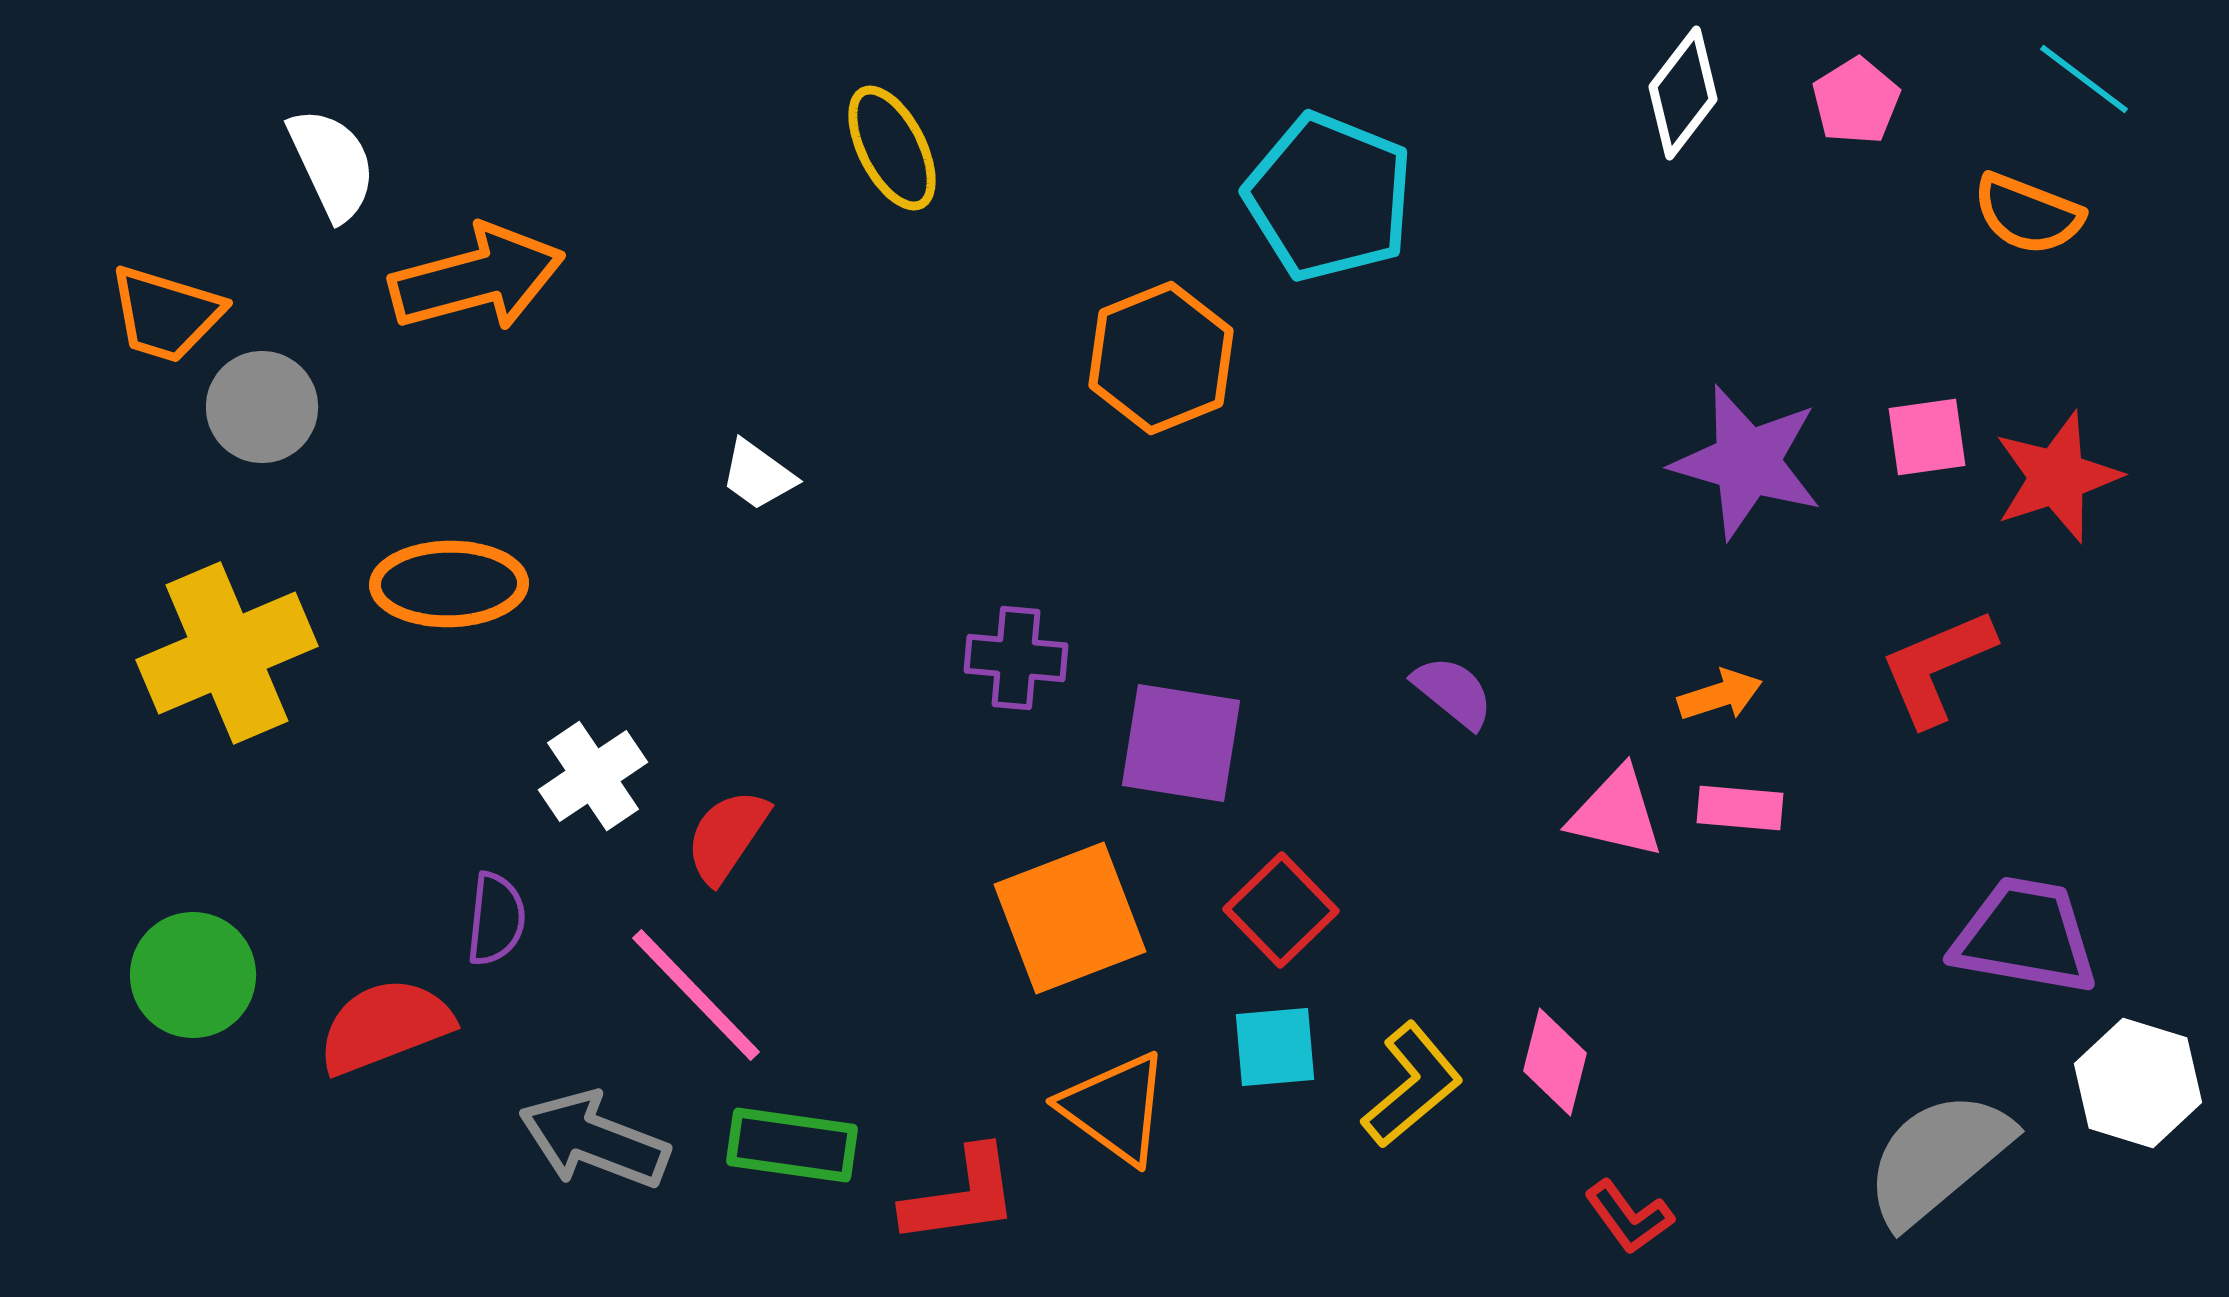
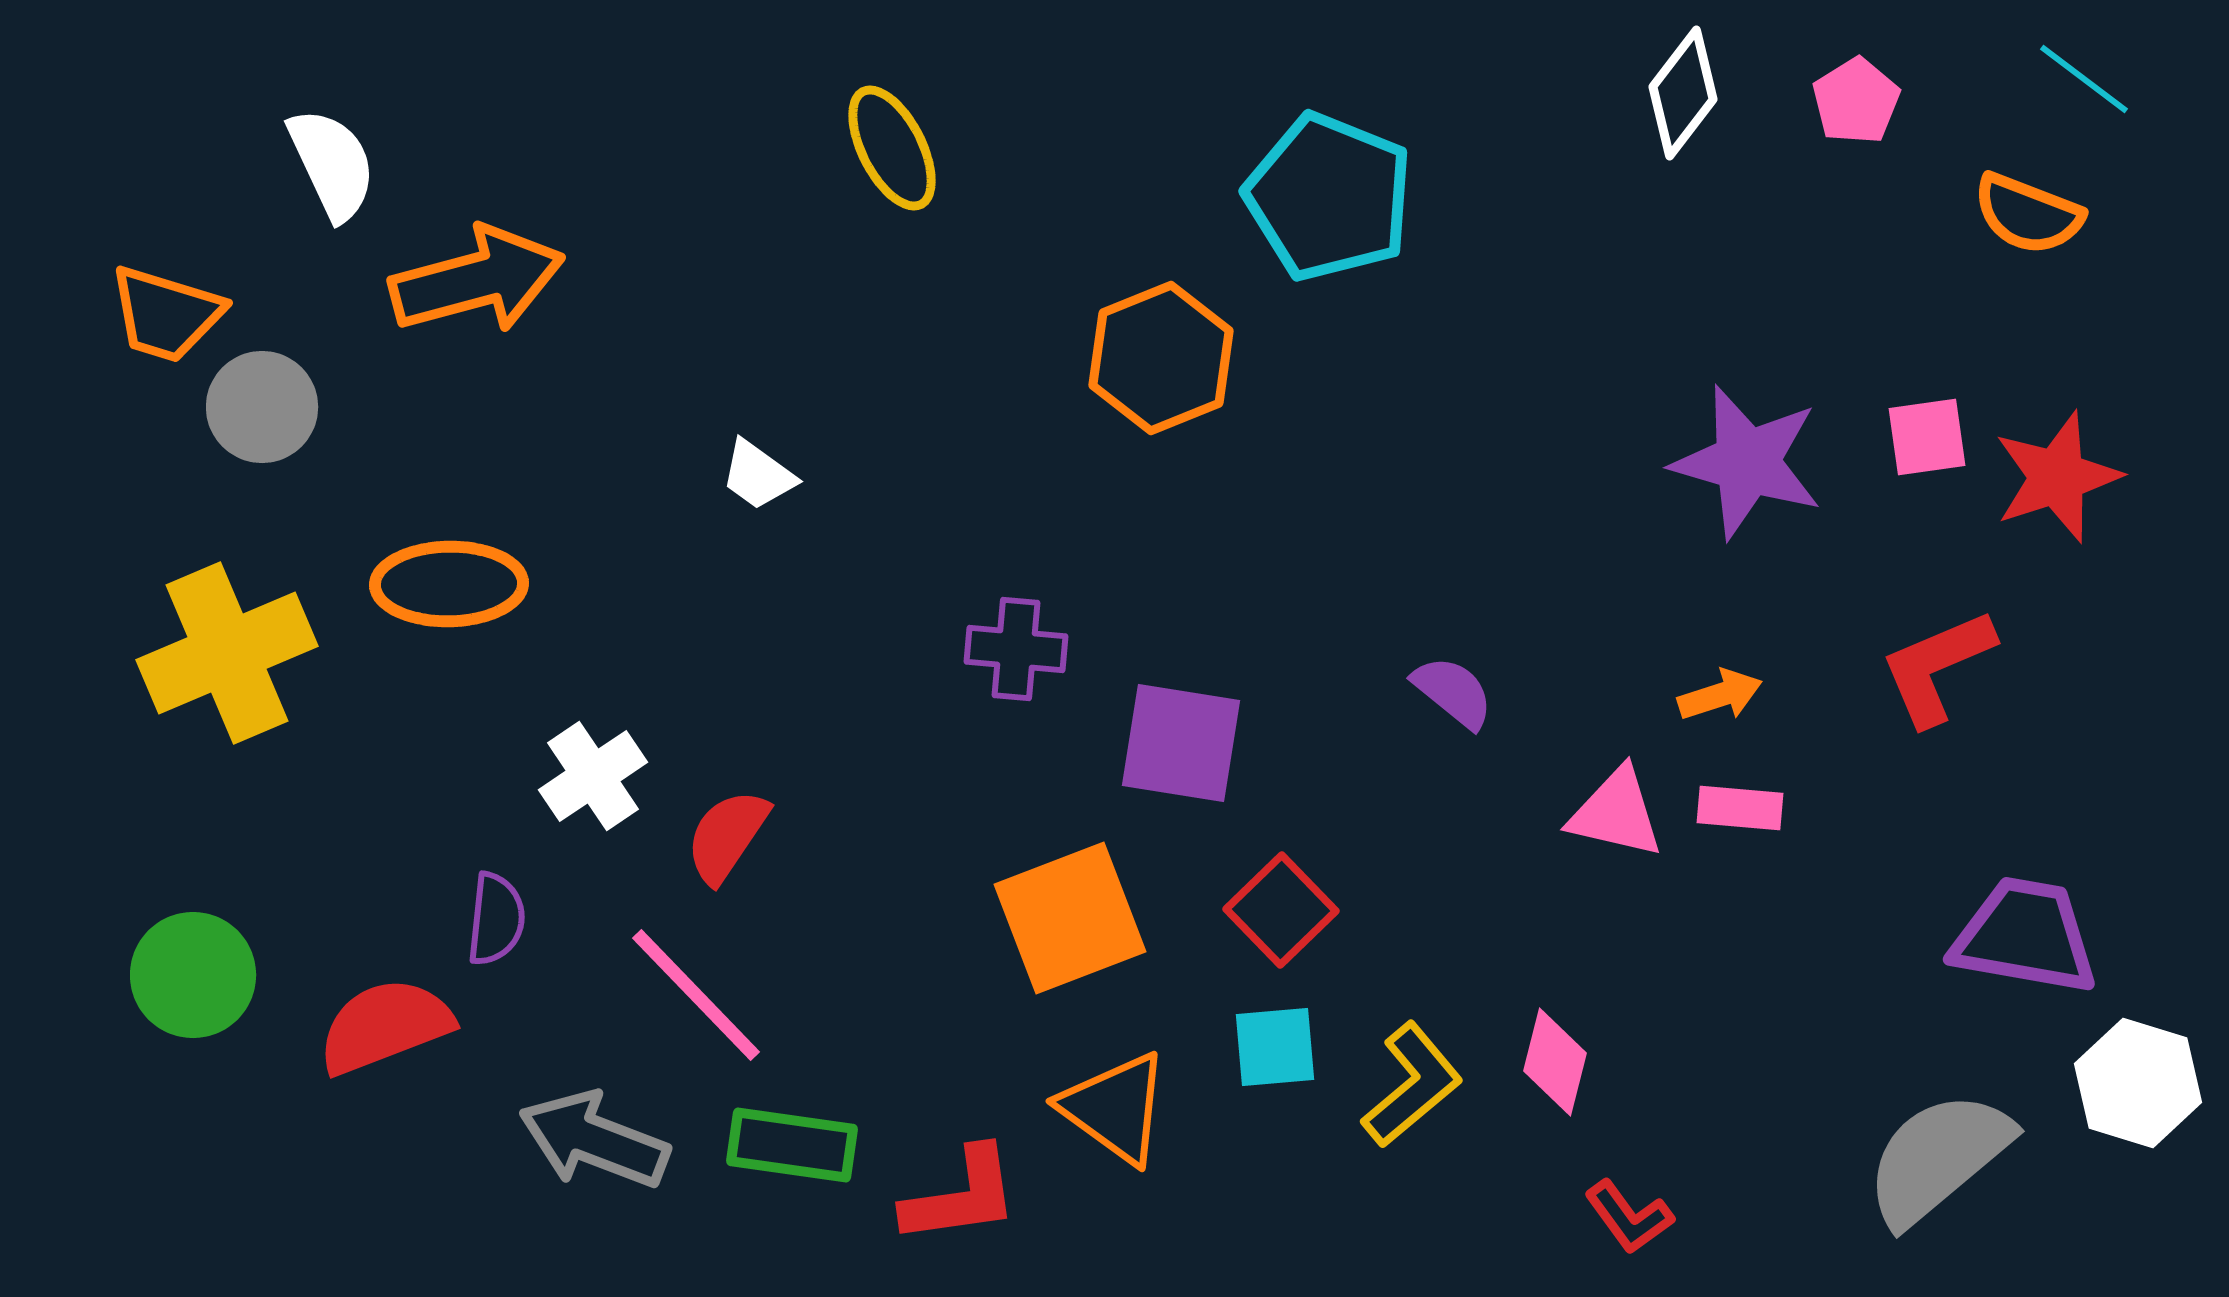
orange arrow at (477, 278): moved 2 px down
purple cross at (1016, 658): moved 9 px up
